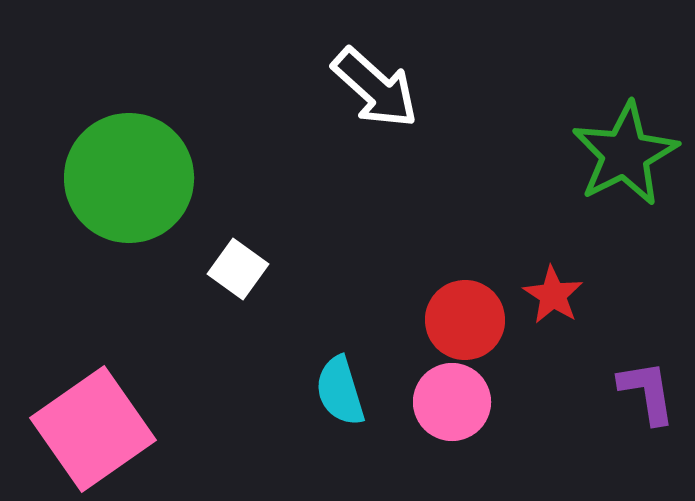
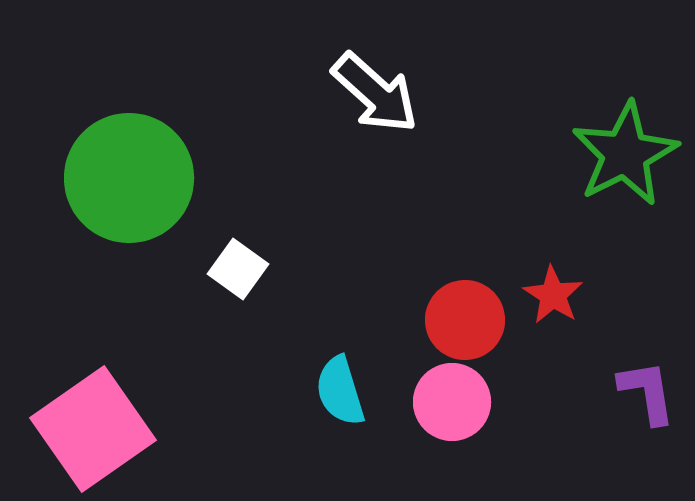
white arrow: moved 5 px down
